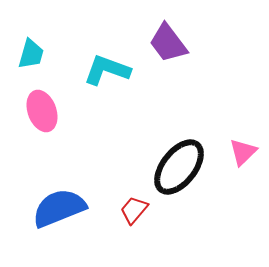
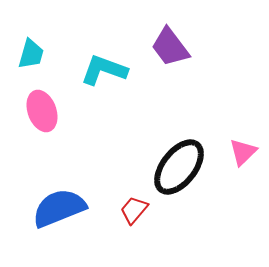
purple trapezoid: moved 2 px right, 4 px down
cyan L-shape: moved 3 px left
